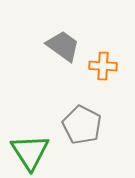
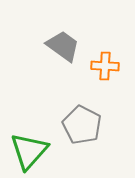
orange cross: moved 2 px right
green triangle: moved 1 px left, 1 px up; rotated 15 degrees clockwise
